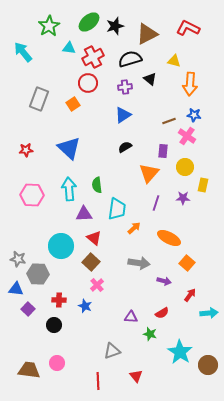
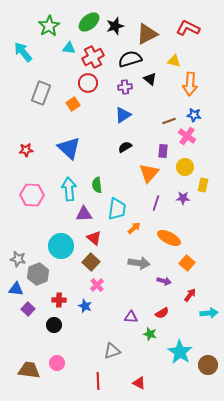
gray rectangle at (39, 99): moved 2 px right, 6 px up
gray hexagon at (38, 274): rotated 25 degrees counterclockwise
red triangle at (136, 376): moved 3 px right, 7 px down; rotated 24 degrees counterclockwise
